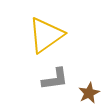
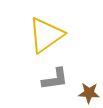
brown star: rotated 30 degrees clockwise
